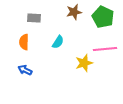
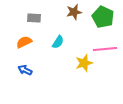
orange semicircle: rotated 63 degrees clockwise
